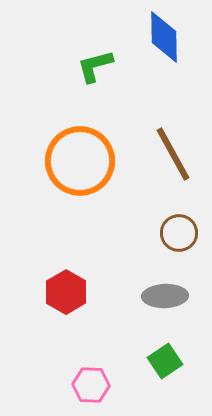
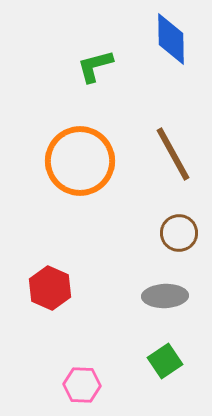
blue diamond: moved 7 px right, 2 px down
red hexagon: moved 16 px left, 4 px up; rotated 6 degrees counterclockwise
pink hexagon: moved 9 px left
